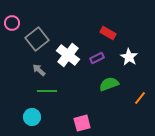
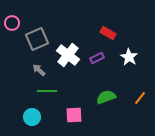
gray square: rotated 15 degrees clockwise
green semicircle: moved 3 px left, 13 px down
pink square: moved 8 px left, 8 px up; rotated 12 degrees clockwise
